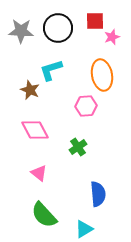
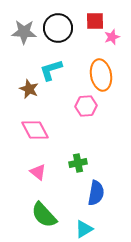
gray star: moved 3 px right, 1 px down
orange ellipse: moved 1 px left
brown star: moved 1 px left, 1 px up
green cross: moved 16 px down; rotated 24 degrees clockwise
pink triangle: moved 1 px left, 1 px up
blue semicircle: moved 2 px left, 1 px up; rotated 15 degrees clockwise
